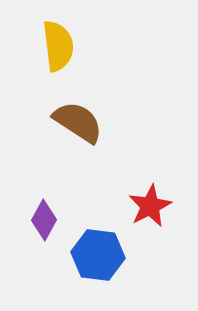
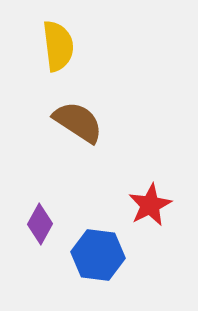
red star: moved 1 px up
purple diamond: moved 4 px left, 4 px down
